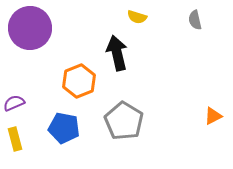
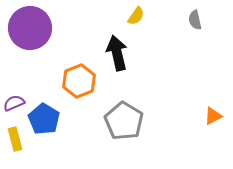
yellow semicircle: moved 1 px left, 1 px up; rotated 72 degrees counterclockwise
blue pentagon: moved 20 px left, 9 px up; rotated 20 degrees clockwise
